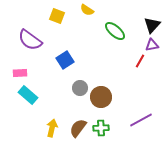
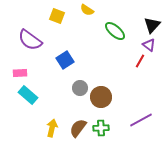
purple triangle: moved 3 px left; rotated 48 degrees clockwise
